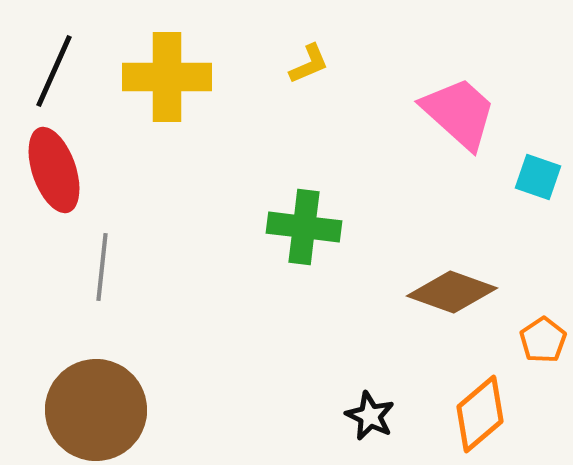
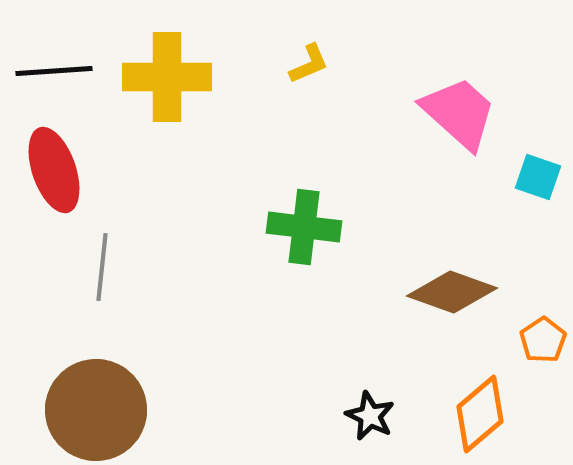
black line: rotated 62 degrees clockwise
